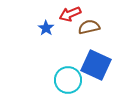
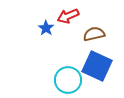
red arrow: moved 2 px left, 2 px down
brown semicircle: moved 5 px right, 7 px down
blue square: moved 1 px right, 1 px down
